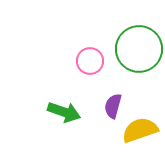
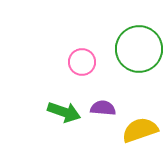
pink circle: moved 8 px left, 1 px down
purple semicircle: moved 10 px left, 2 px down; rotated 80 degrees clockwise
